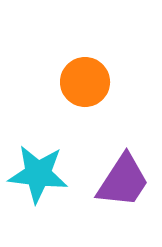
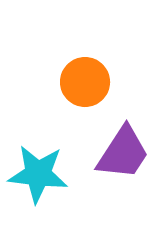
purple trapezoid: moved 28 px up
